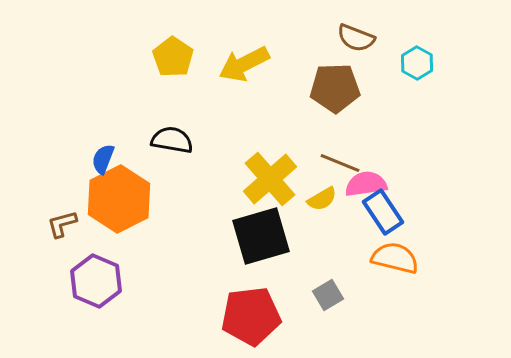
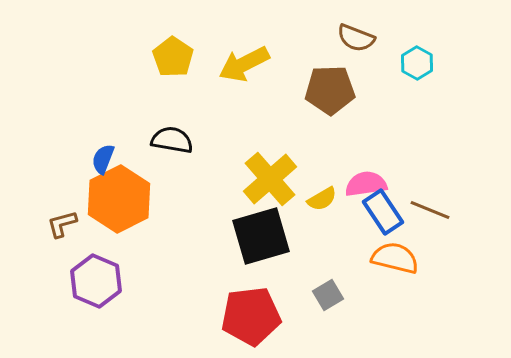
brown pentagon: moved 5 px left, 2 px down
brown line: moved 90 px right, 47 px down
